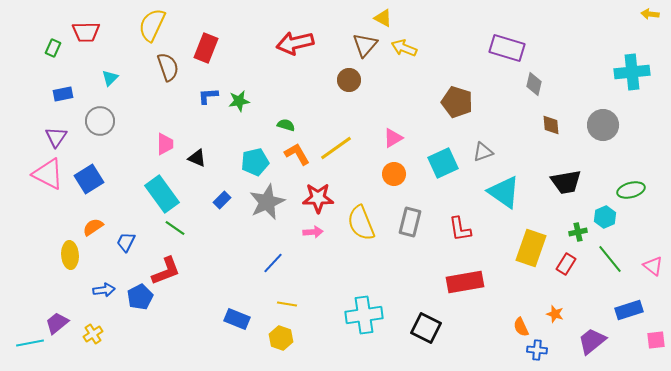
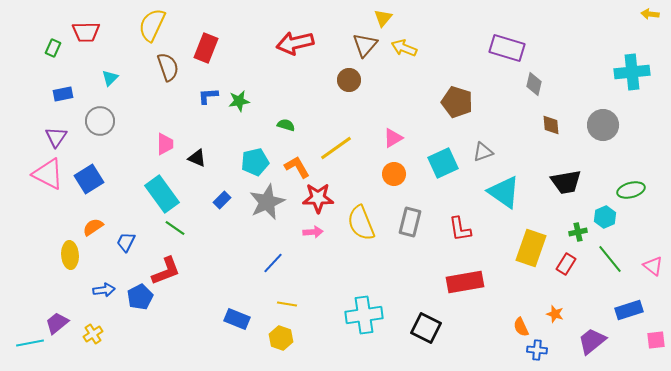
yellow triangle at (383, 18): rotated 42 degrees clockwise
orange L-shape at (297, 154): moved 13 px down
